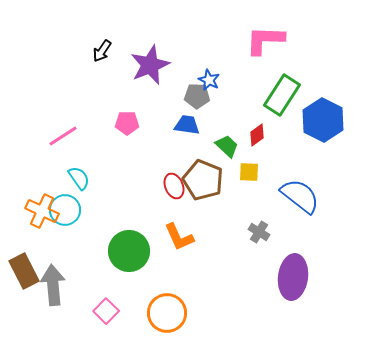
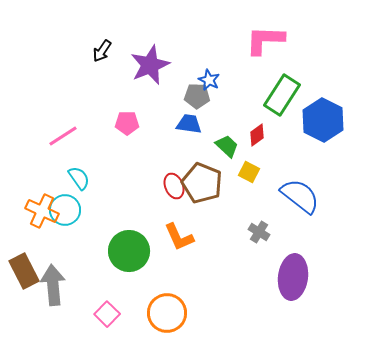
blue trapezoid: moved 2 px right, 1 px up
yellow square: rotated 25 degrees clockwise
brown pentagon: moved 1 px left, 3 px down
pink square: moved 1 px right, 3 px down
